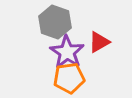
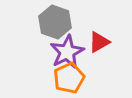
purple star: rotated 12 degrees clockwise
orange pentagon: rotated 16 degrees counterclockwise
